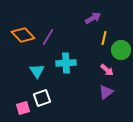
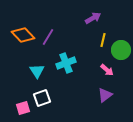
yellow line: moved 1 px left, 2 px down
cyan cross: rotated 18 degrees counterclockwise
purple triangle: moved 1 px left, 3 px down
